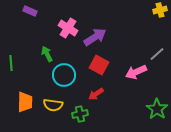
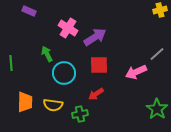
purple rectangle: moved 1 px left
red square: rotated 30 degrees counterclockwise
cyan circle: moved 2 px up
